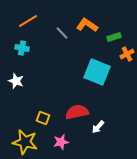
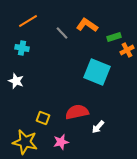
orange cross: moved 4 px up
